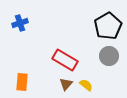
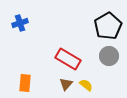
red rectangle: moved 3 px right, 1 px up
orange rectangle: moved 3 px right, 1 px down
